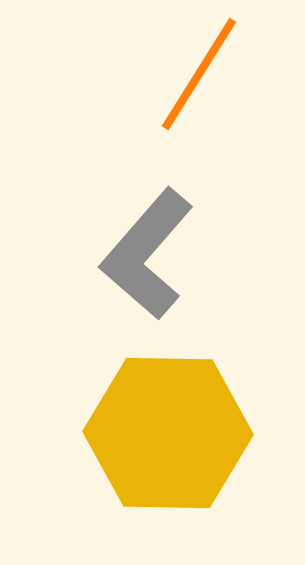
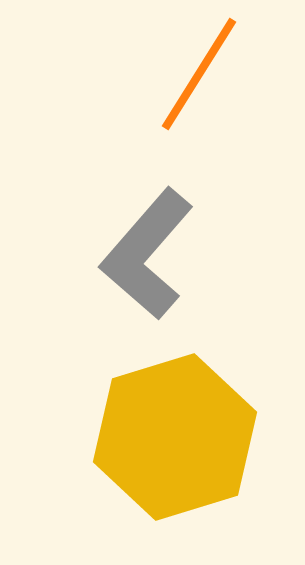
yellow hexagon: moved 7 px right, 4 px down; rotated 18 degrees counterclockwise
